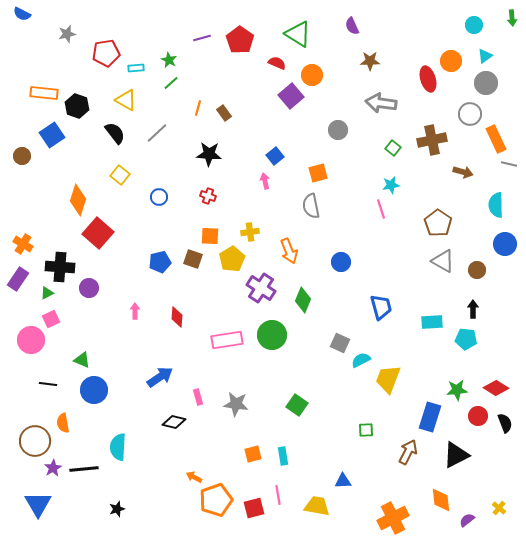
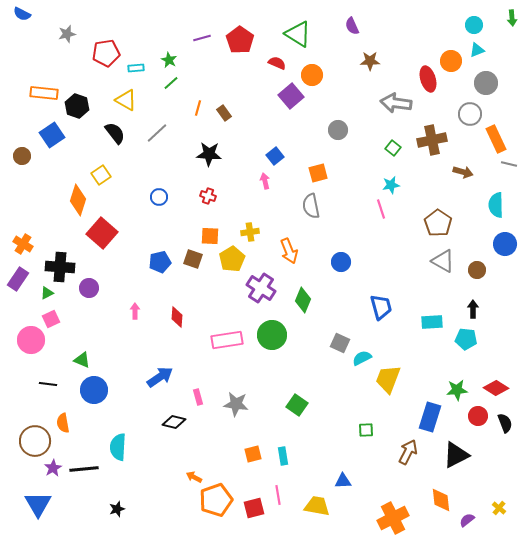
cyan triangle at (485, 56): moved 8 px left, 6 px up; rotated 14 degrees clockwise
gray arrow at (381, 103): moved 15 px right
yellow square at (120, 175): moved 19 px left; rotated 18 degrees clockwise
red square at (98, 233): moved 4 px right
cyan semicircle at (361, 360): moved 1 px right, 2 px up
